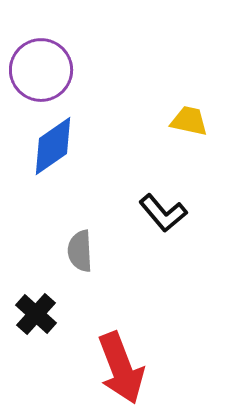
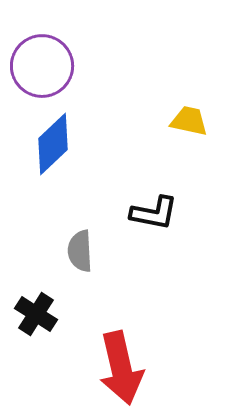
purple circle: moved 1 px right, 4 px up
blue diamond: moved 2 px up; rotated 8 degrees counterclockwise
black L-shape: moved 9 px left; rotated 39 degrees counterclockwise
black cross: rotated 9 degrees counterclockwise
red arrow: rotated 8 degrees clockwise
